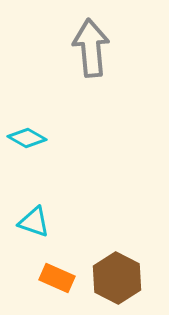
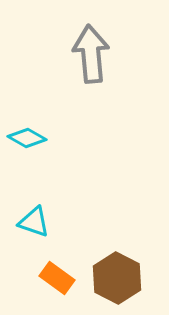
gray arrow: moved 6 px down
orange rectangle: rotated 12 degrees clockwise
